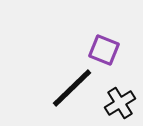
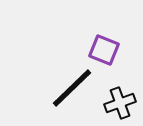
black cross: rotated 12 degrees clockwise
